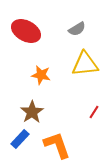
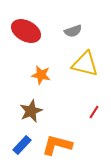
gray semicircle: moved 4 px left, 2 px down; rotated 12 degrees clockwise
yellow triangle: rotated 20 degrees clockwise
brown star: moved 1 px left, 1 px up; rotated 10 degrees clockwise
blue rectangle: moved 2 px right, 6 px down
orange L-shape: rotated 56 degrees counterclockwise
